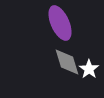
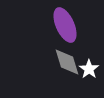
purple ellipse: moved 5 px right, 2 px down
